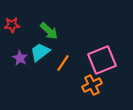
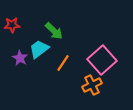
green arrow: moved 5 px right
cyan trapezoid: moved 1 px left, 3 px up
pink square: rotated 20 degrees counterclockwise
